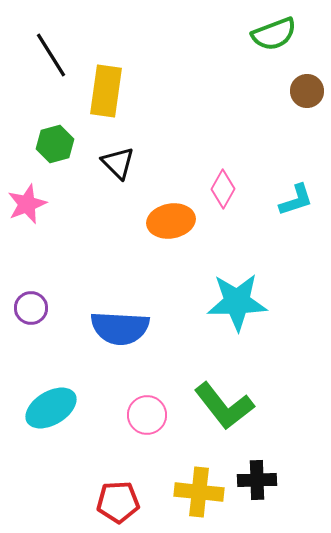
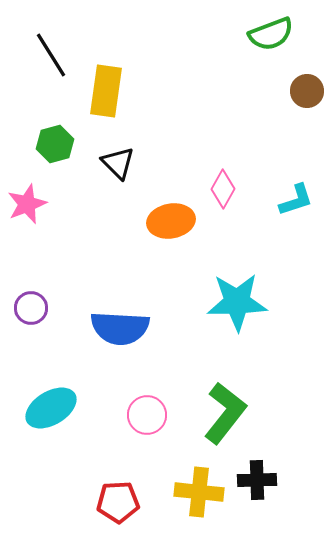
green semicircle: moved 3 px left
green L-shape: moved 1 px right, 7 px down; rotated 104 degrees counterclockwise
